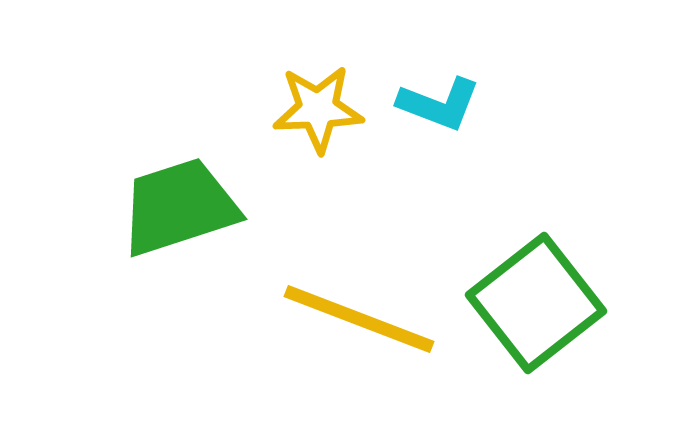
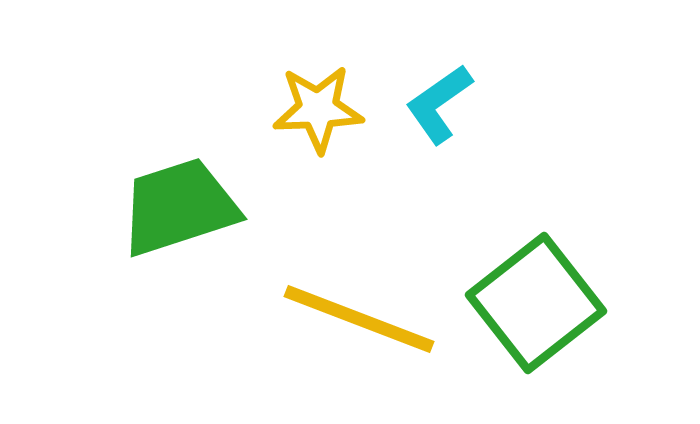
cyan L-shape: rotated 124 degrees clockwise
